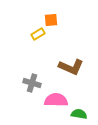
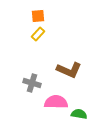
orange square: moved 13 px left, 4 px up
yellow rectangle: rotated 16 degrees counterclockwise
brown L-shape: moved 2 px left, 3 px down
pink semicircle: moved 2 px down
